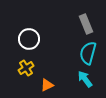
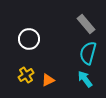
gray rectangle: rotated 18 degrees counterclockwise
yellow cross: moved 7 px down
orange triangle: moved 1 px right, 5 px up
